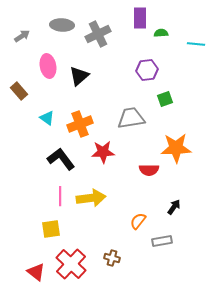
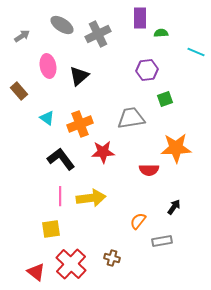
gray ellipse: rotated 30 degrees clockwise
cyan line: moved 8 px down; rotated 18 degrees clockwise
